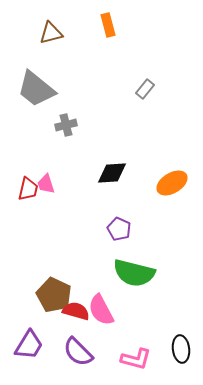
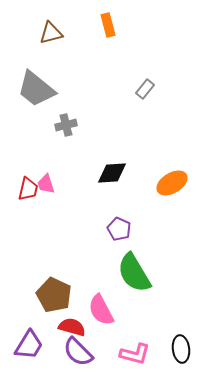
green semicircle: rotated 45 degrees clockwise
red semicircle: moved 4 px left, 16 px down
pink L-shape: moved 1 px left, 5 px up
